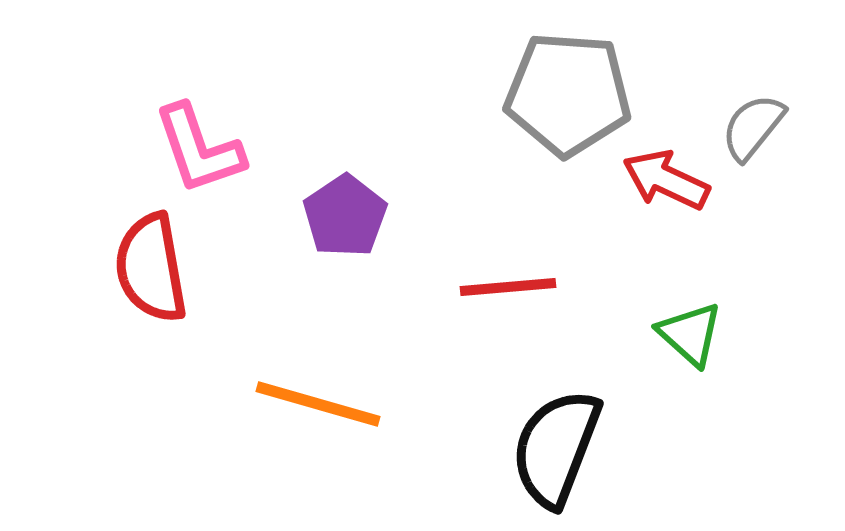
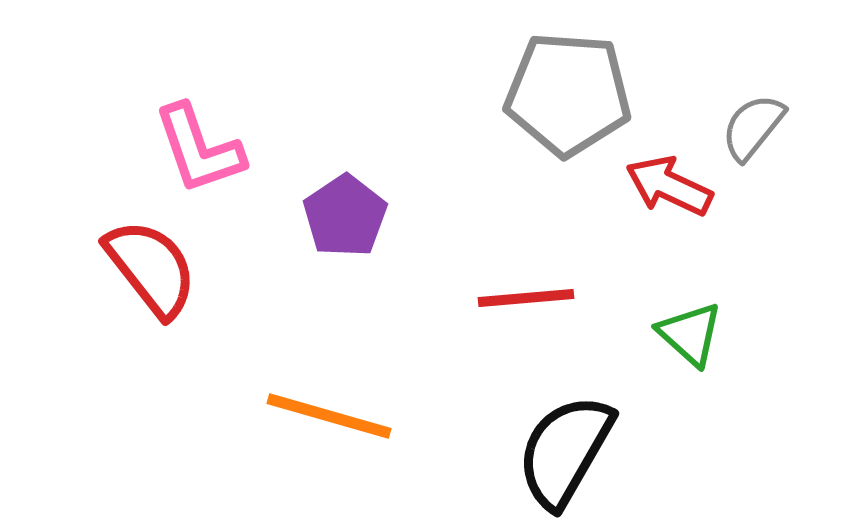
red arrow: moved 3 px right, 6 px down
red semicircle: rotated 152 degrees clockwise
red line: moved 18 px right, 11 px down
orange line: moved 11 px right, 12 px down
black semicircle: moved 9 px right, 3 px down; rotated 9 degrees clockwise
